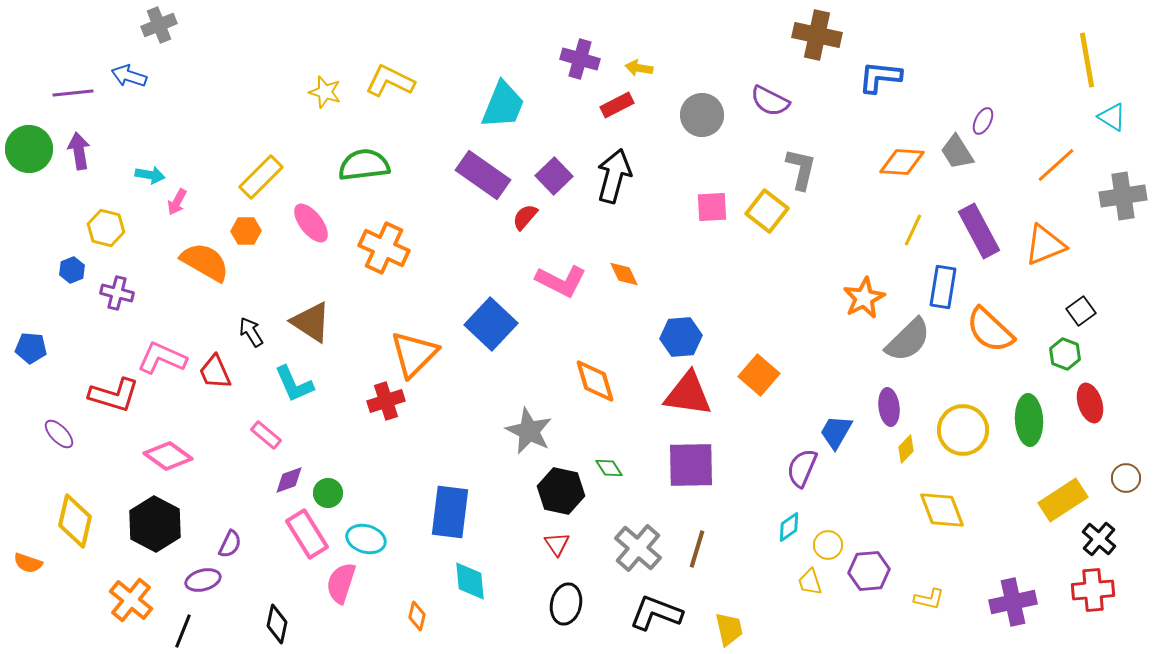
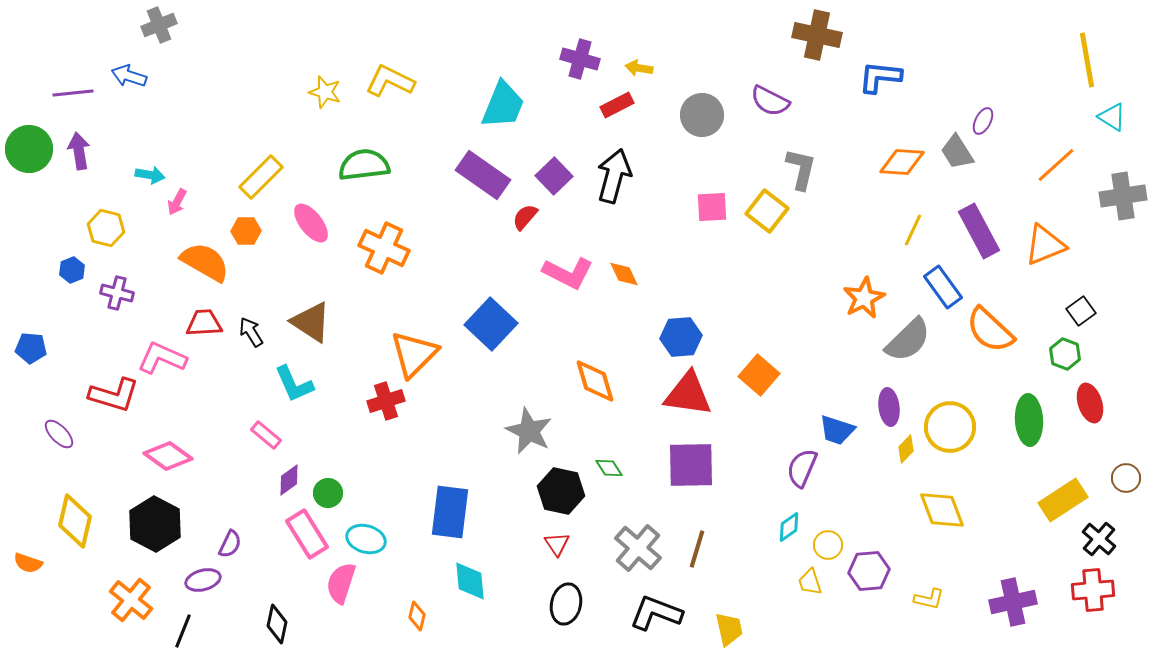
pink L-shape at (561, 281): moved 7 px right, 8 px up
blue rectangle at (943, 287): rotated 45 degrees counterclockwise
red trapezoid at (215, 372): moved 11 px left, 49 px up; rotated 111 degrees clockwise
yellow circle at (963, 430): moved 13 px left, 3 px up
blue trapezoid at (836, 432): moved 1 px right, 2 px up; rotated 102 degrees counterclockwise
purple diamond at (289, 480): rotated 16 degrees counterclockwise
